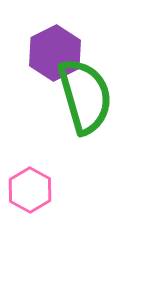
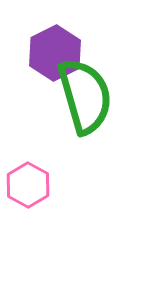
pink hexagon: moved 2 px left, 5 px up
